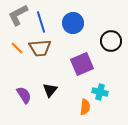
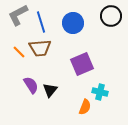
black circle: moved 25 px up
orange line: moved 2 px right, 4 px down
purple semicircle: moved 7 px right, 10 px up
orange semicircle: rotated 14 degrees clockwise
